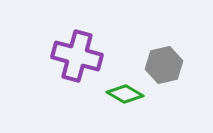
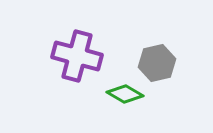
gray hexagon: moved 7 px left, 2 px up
